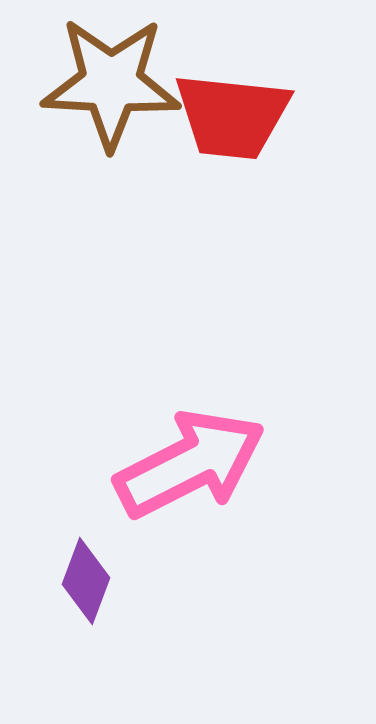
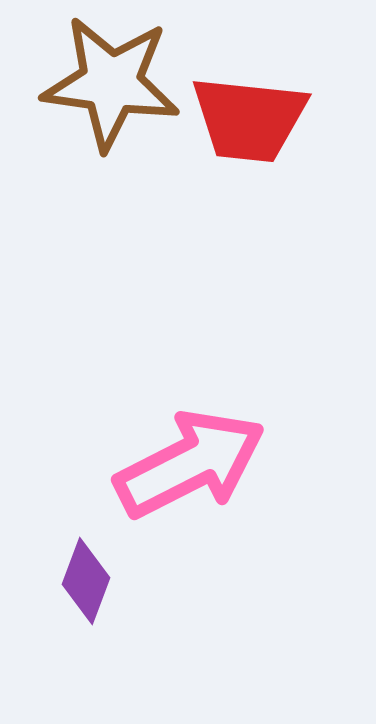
brown star: rotated 5 degrees clockwise
red trapezoid: moved 17 px right, 3 px down
